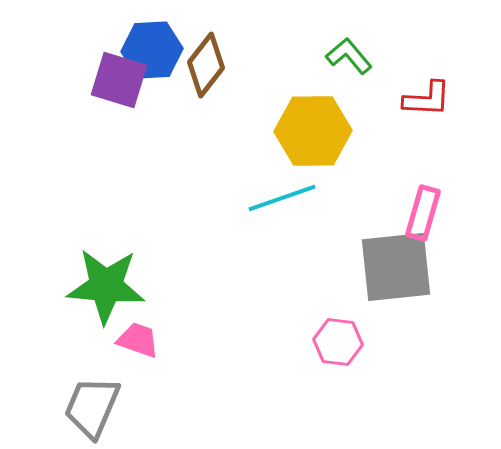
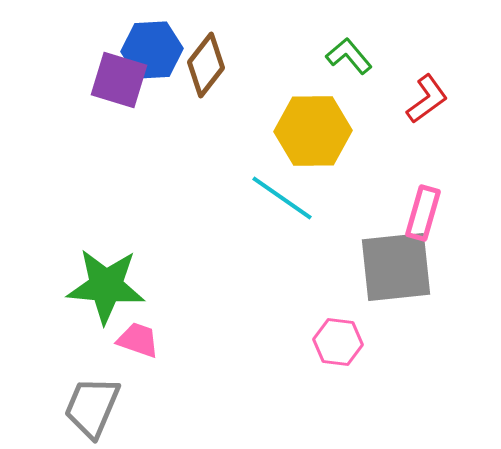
red L-shape: rotated 39 degrees counterclockwise
cyan line: rotated 54 degrees clockwise
